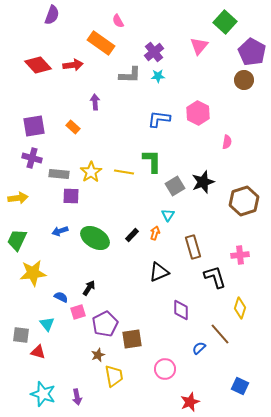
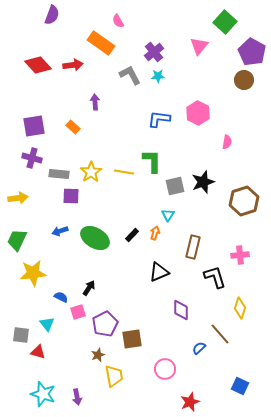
gray L-shape at (130, 75): rotated 120 degrees counterclockwise
gray square at (175, 186): rotated 18 degrees clockwise
brown rectangle at (193, 247): rotated 30 degrees clockwise
